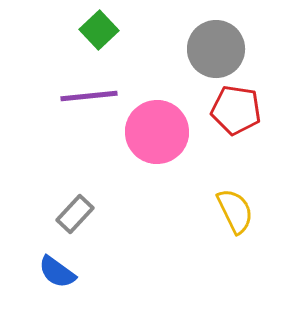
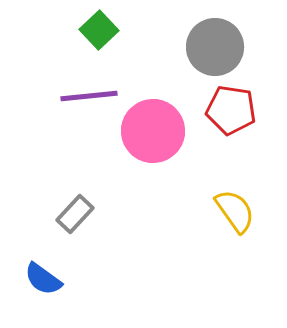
gray circle: moved 1 px left, 2 px up
red pentagon: moved 5 px left
pink circle: moved 4 px left, 1 px up
yellow semicircle: rotated 9 degrees counterclockwise
blue semicircle: moved 14 px left, 7 px down
